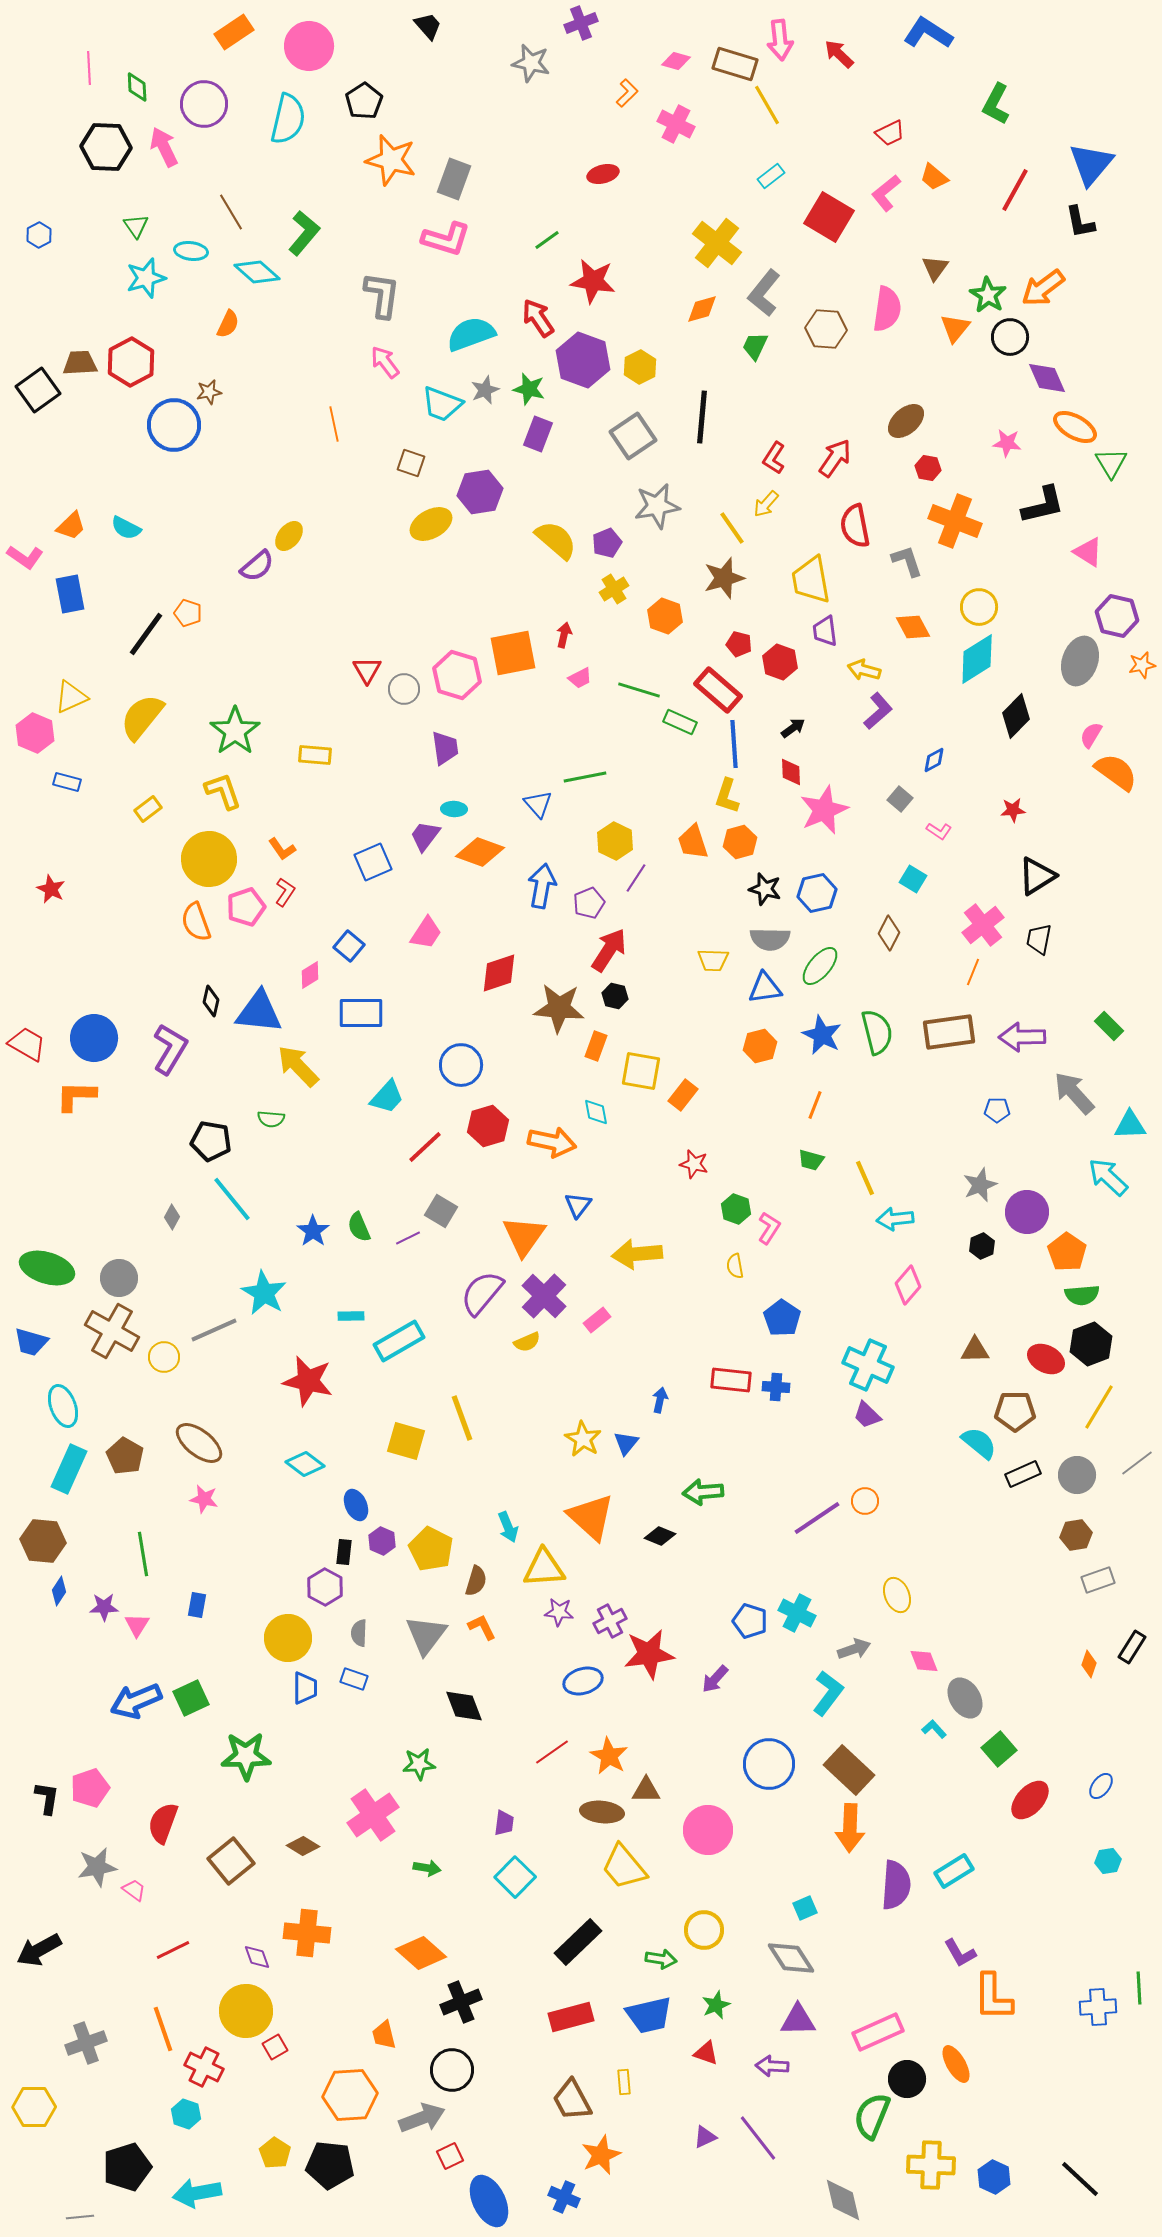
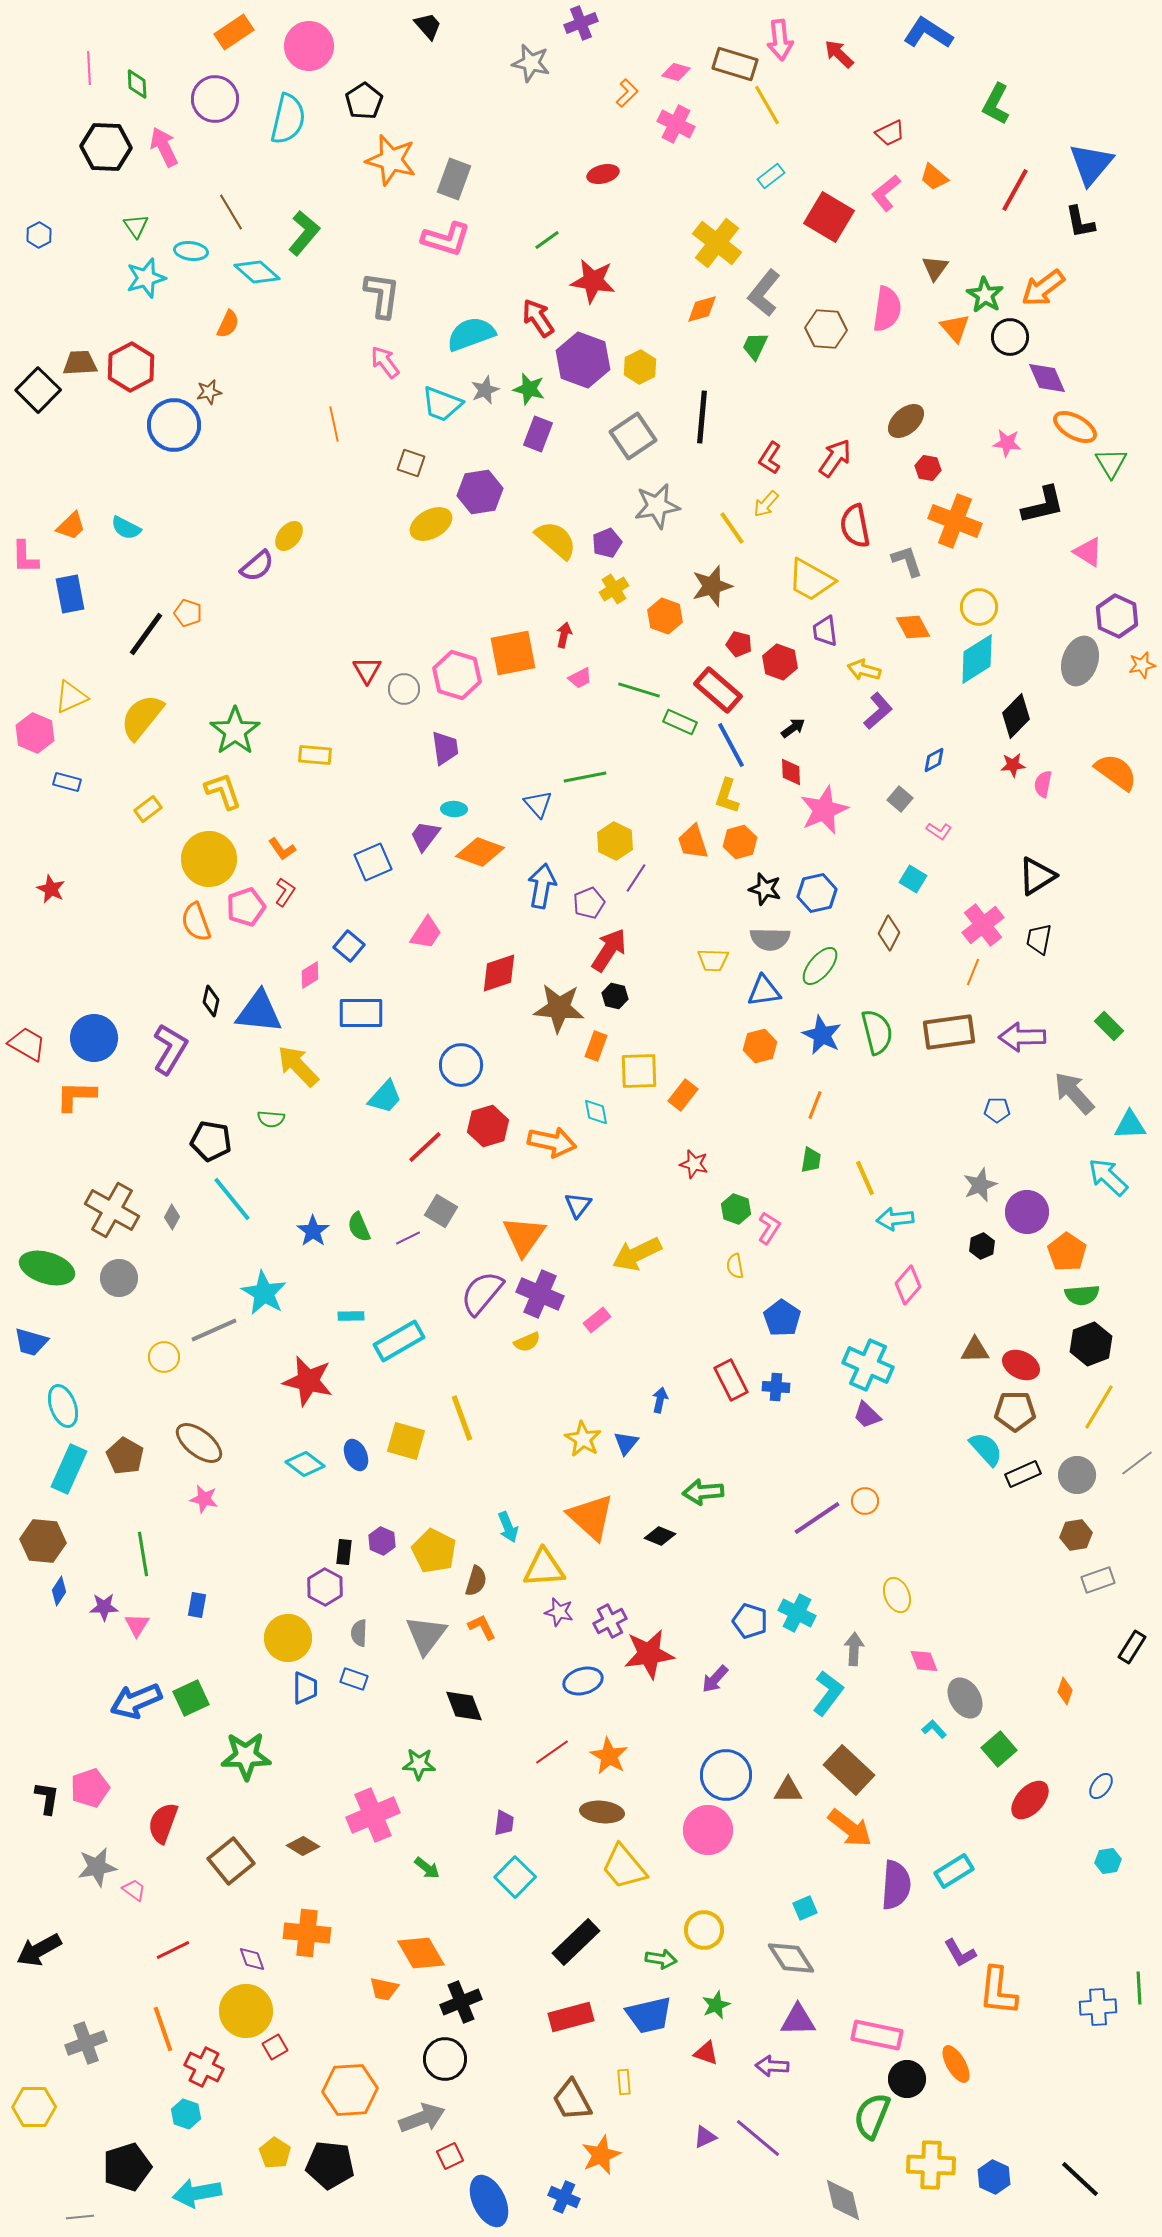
pink diamond at (676, 61): moved 11 px down
green diamond at (137, 87): moved 3 px up
purple circle at (204, 104): moved 11 px right, 5 px up
green star at (988, 295): moved 3 px left
orange triangle at (955, 328): rotated 20 degrees counterclockwise
red hexagon at (131, 362): moved 5 px down
black square at (38, 390): rotated 9 degrees counterclockwise
red L-shape at (774, 458): moved 4 px left
pink L-shape at (25, 557): rotated 54 degrees clockwise
brown star at (724, 578): moved 12 px left, 8 px down
yellow trapezoid at (811, 580): rotated 51 degrees counterclockwise
purple hexagon at (1117, 616): rotated 12 degrees clockwise
pink semicircle at (1091, 735): moved 48 px left, 49 px down; rotated 20 degrees counterclockwise
blue line at (734, 744): moved 3 px left, 1 px down; rotated 24 degrees counterclockwise
red star at (1013, 810): moved 45 px up
blue triangle at (765, 988): moved 1 px left, 3 px down
yellow square at (641, 1071): moved 2 px left; rotated 12 degrees counterclockwise
cyan trapezoid at (387, 1097): moved 2 px left
green trapezoid at (811, 1160): rotated 96 degrees counterclockwise
yellow arrow at (637, 1254): rotated 21 degrees counterclockwise
purple cross at (544, 1296): moved 4 px left, 2 px up; rotated 21 degrees counterclockwise
brown cross at (112, 1331): moved 121 px up
red ellipse at (1046, 1359): moved 25 px left, 6 px down
red rectangle at (731, 1380): rotated 57 degrees clockwise
cyan semicircle at (979, 1443): moved 7 px right, 6 px down; rotated 9 degrees clockwise
blue ellipse at (356, 1505): moved 50 px up
yellow pentagon at (431, 1549): moved 3 px right, 2 px down
purple star at (559, 1612): rotated 8 degrees clockwise
gray arrow at (854, 1649): rotated 68 degrees counterclockwise
orange diamond at (1089, 1664): moved 24 px left, 27 px down
green star at (419, 1764): rotated 8 degrees clockwise
blue circle at (769, 1764): moved 43 px left, 11 px down
brown triangle at (646, 1790): moved 142 px right
pink cross at (373, 1815): rotated 12 degrees clockwise
orange arrow at (850, 1828): rotated 54 degrees counterclockwise
green arrow at (427, 1868): rotated 28 degrees clockwise
black rectangle at (578, 1942): moved 2 px left
orange diamond at (421, 1953): rotated 18 degrees clockwise
purple diamond at (257, 1957): moved 5 px left, 2 px down
orange L-shape at (993, 1997): moved 5 px right, 6 px up; rotated 6 degrees clockwise
pink rectangle at (878, 2032): moved 1 px left, 3 px down; rotated 36 degrees clockwise
orange trapezoid at (384, 2035): moved 46 px up; rotated 64 degrees counterclockwise
black circle at (452, 2070): moved 7 px left, 11 px up
orange hexagon at (350, 2095): moved 5 px up
purple line at (758, 2138): rotated 12 degrees counterclockwise
